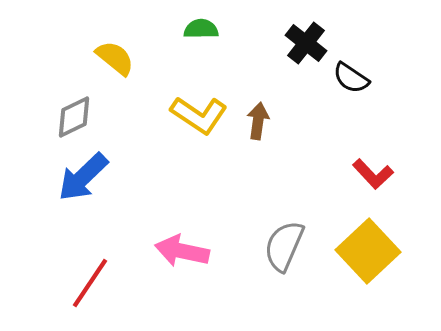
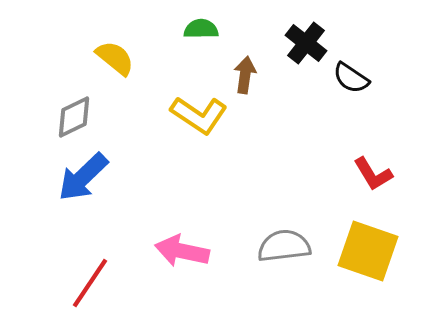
brown arrow: moved 13 px left, 46 px up
red L-shape: rotated 12 degrees clockwise
gray semicircle: rotated 60 degrees clockwise
yellow square: rotated 28 degrees counterclockwise
